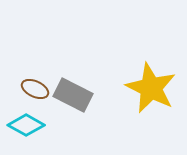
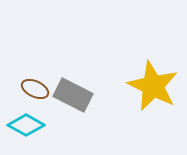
yellow star: moved 2 px right, 2 px up
